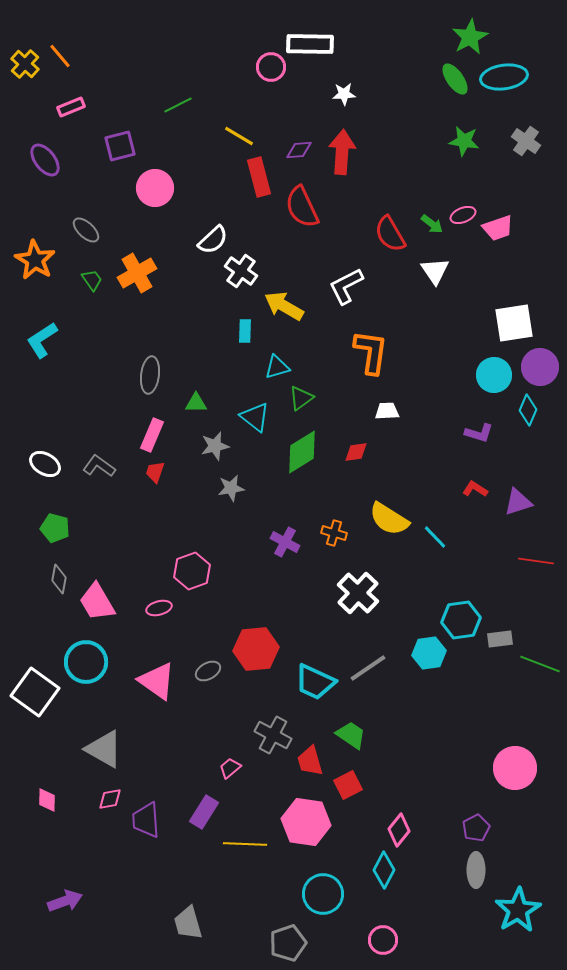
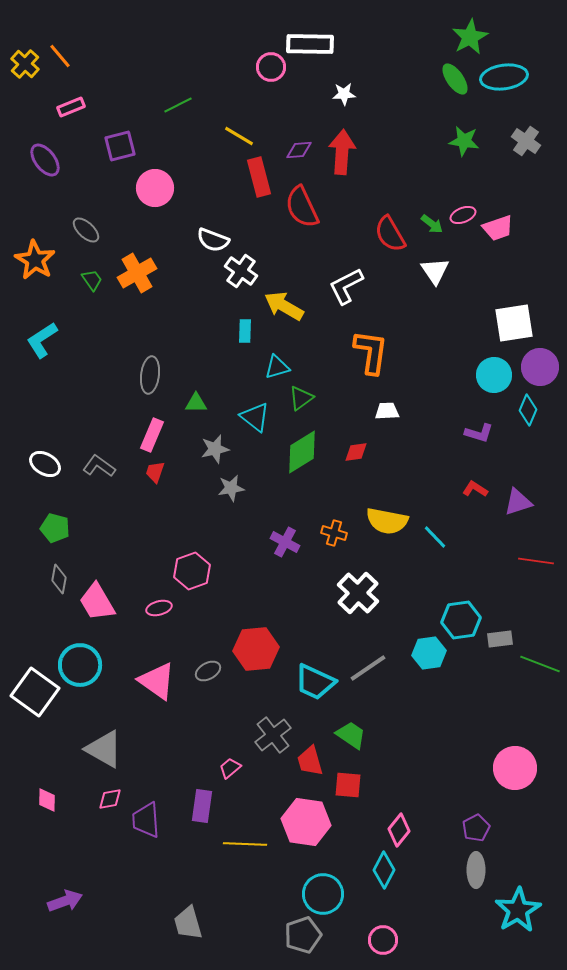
white semicircle at (213, 240): rotated 64 degrees clockwise
gray star at (215, 446): moved 3 px down
yellow semicircle at (389, 519): moved 2 px left, 2 px down; rotated 21 degrees counterclockwise
cyan circle at (86, 662): moved 6 px left, 3 px down
gray cross at (273, 735): rotated 24 degrees clockwise
red square at (348, 785): rotated 32 degrees clockwise
purple rectangle at (204, 812): moved 2 px left, 6 px up; rotated 24 degrees counterclockwise
gray pentagon at (288, 943): moved 15 px right, 8 px up
